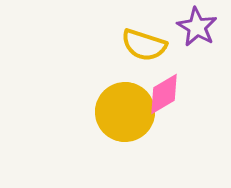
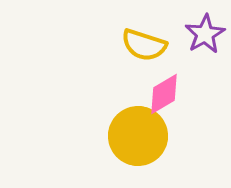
purple star: moved 8 px right, 7 px down; rotated 12 degrees clockwise
yellow circle: moved 13 px right, 24 px down
